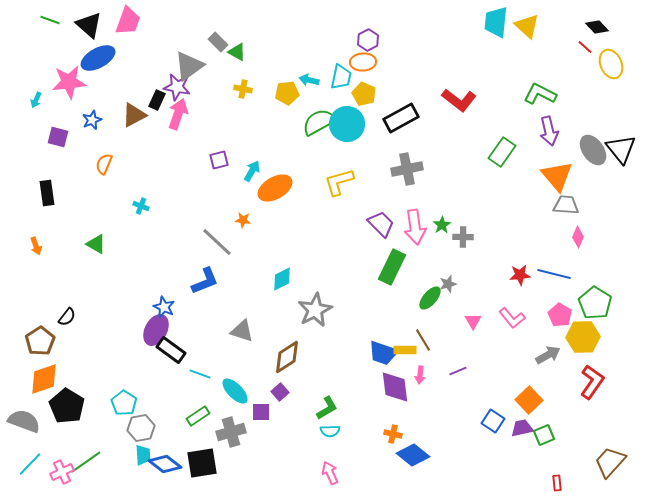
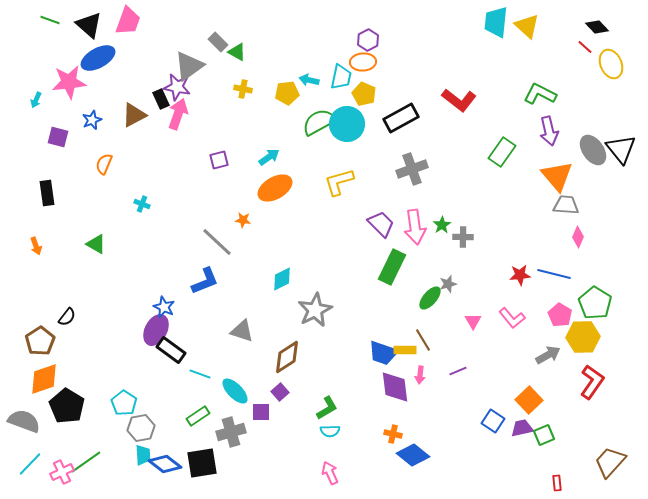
black rectangle at (157, 100): moved 4 px right, 1 px up; rotated 48 degrees counterclockwise
gray cross at (407, 169): moved 5 px right; rotated 8 degrees counterclockwise
cyan arrow at (252, 171): moved 17 px right, 14 px up; rotated 25 degrees clockwise
cyan cross at (141, 206): moved 1 px right, 2 px up
